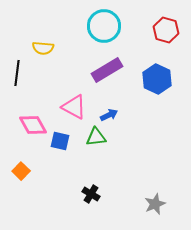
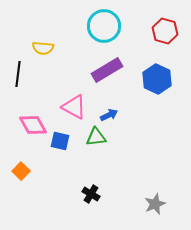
red hexagon: moved 1 px left, 1 px down
black line: moved 1 px right, 1 px down
